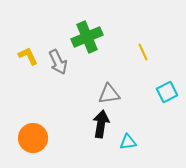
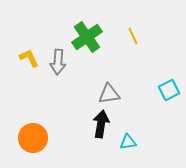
green cross: rotated 12 degrees counterclockwise
yellow line: moved 10 px left, 16 px up
yellow L-shape: moved 1 px right, 2 px down
gray arrow: rotated 30 degrees clockwise
cyan square: moved 2 px right, 2 px up
